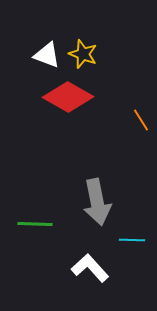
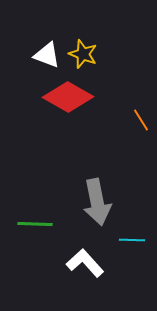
white L-shape: moved 5 px left, 5 px up
